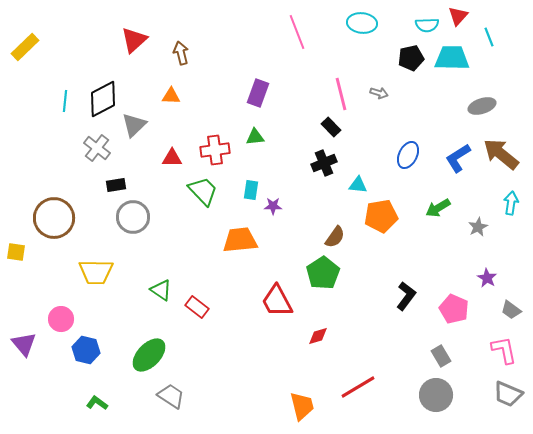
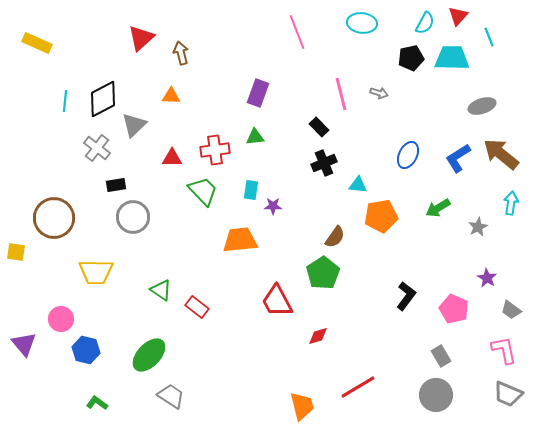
cyan semicircle at (427, 25): moved 2 px left, 2 px up; rotated 60 degrees counterclockwise
red triangle at (134, 40): moved 7 px right, 2 px up
yellow rectangle at (25, 47): moved 12 px right, 4 px up; rotated 68 degrees clockwise
black rectangle at (331, 127): moved 12 px left
